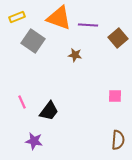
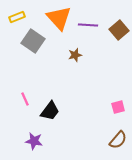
orange triangle: rotated 28 degrees clockwise
brown square: moved 1 px right, 8 px up
brown star: rotated 24 degrees counterclockwise
pink square: moved 3 px right, 11 px down; rotated 16 degrees counterclockwise
pink line: moved 3 px right, 3 px up
black trapezoid: moved 1 px right
brown semicircle: rotated 36 degrees clockwise
